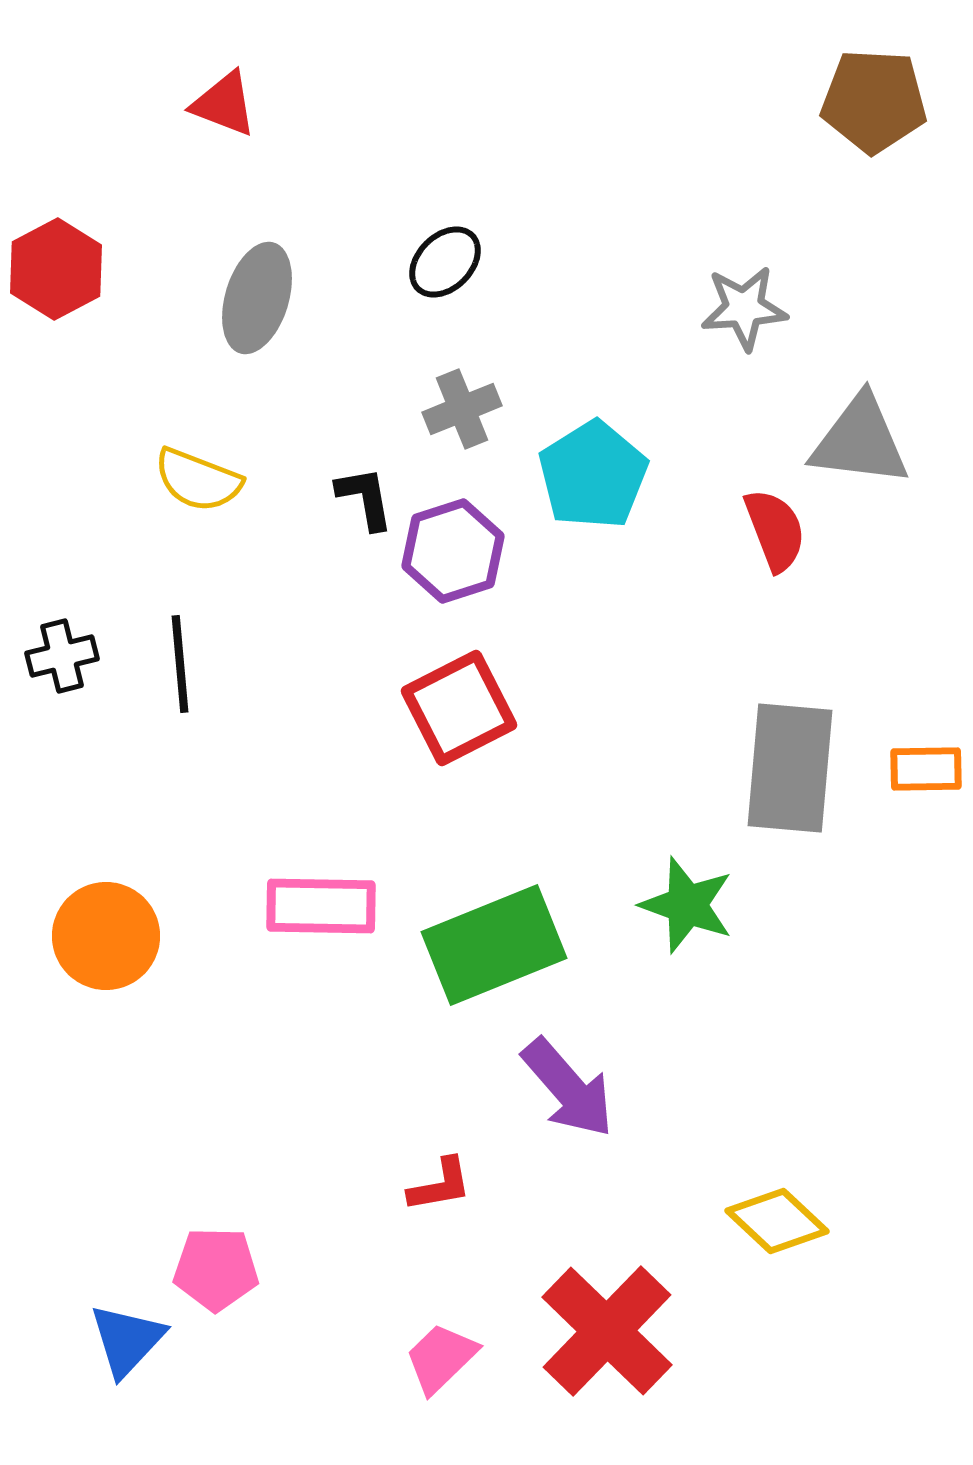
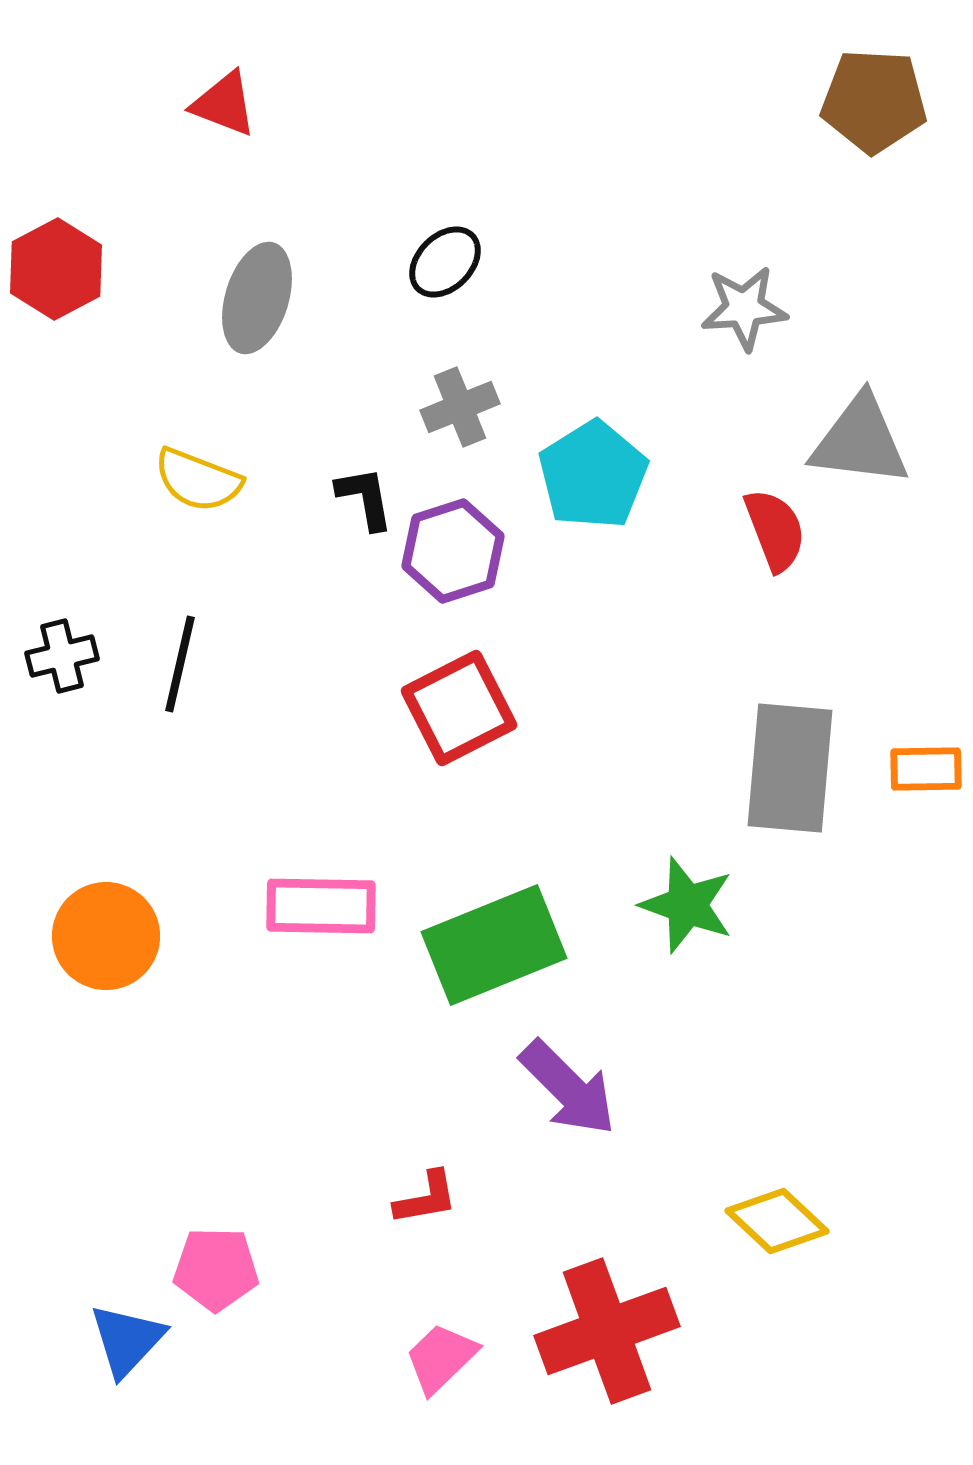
gray cross: moved 2 px left, 2 px up
black line: rotated 18 degrees clockwise
purple arrow: rotated 4 degrees counterclockwise
red L-shape: moved 14 px left, 13 px down
red cross: rotated 26 degrees clockwise
